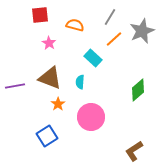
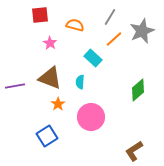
pink star: moved 1 px right
